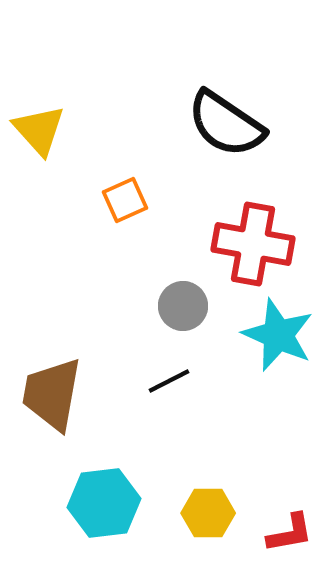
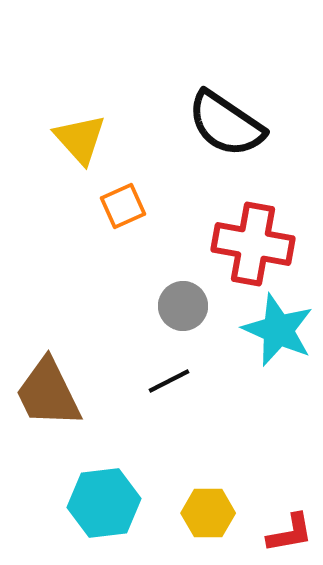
yellow triangle: moved 41 px right, 9 px down
orange square: moved 2 px left, 6 px down
cyan star: moved 5 px up
brown trapezoid: moved 4 px left, 1 px up; rotated 36 degrees counterclockwise
